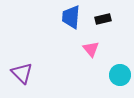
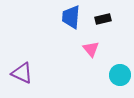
purple triangle: rotated 20 degrees counterclockwise
